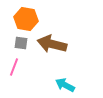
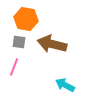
gray square: moved 2 px left, 1 px up
